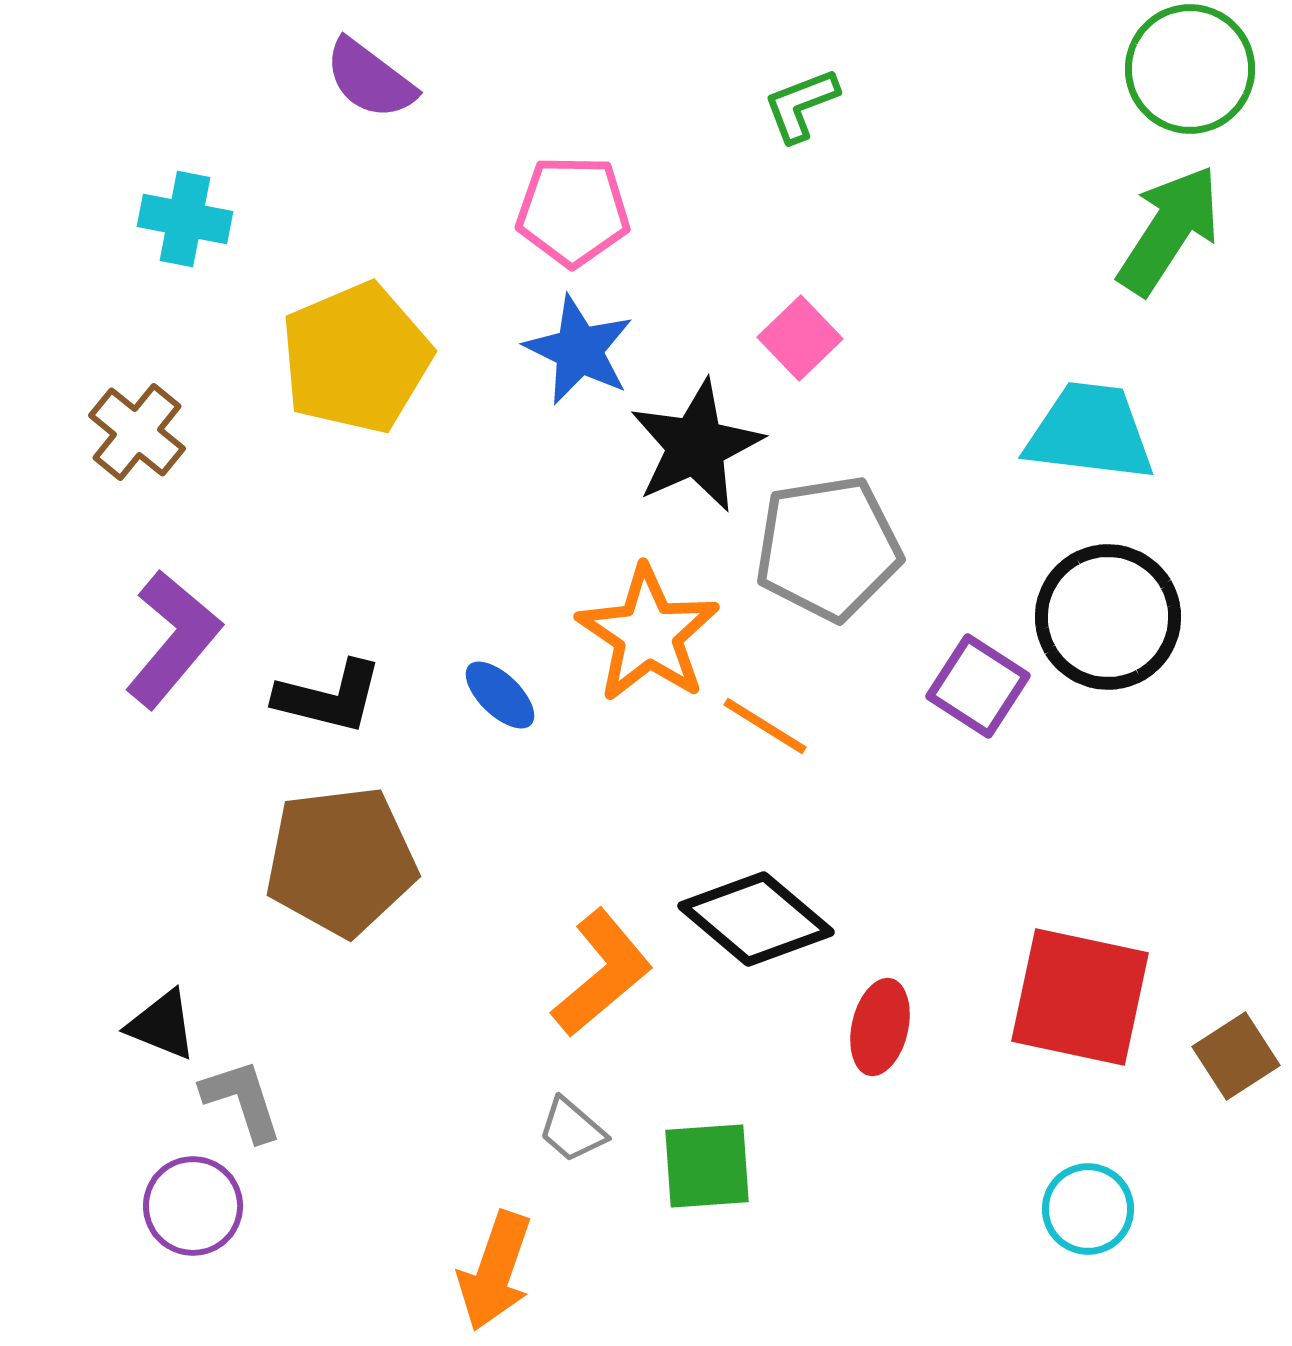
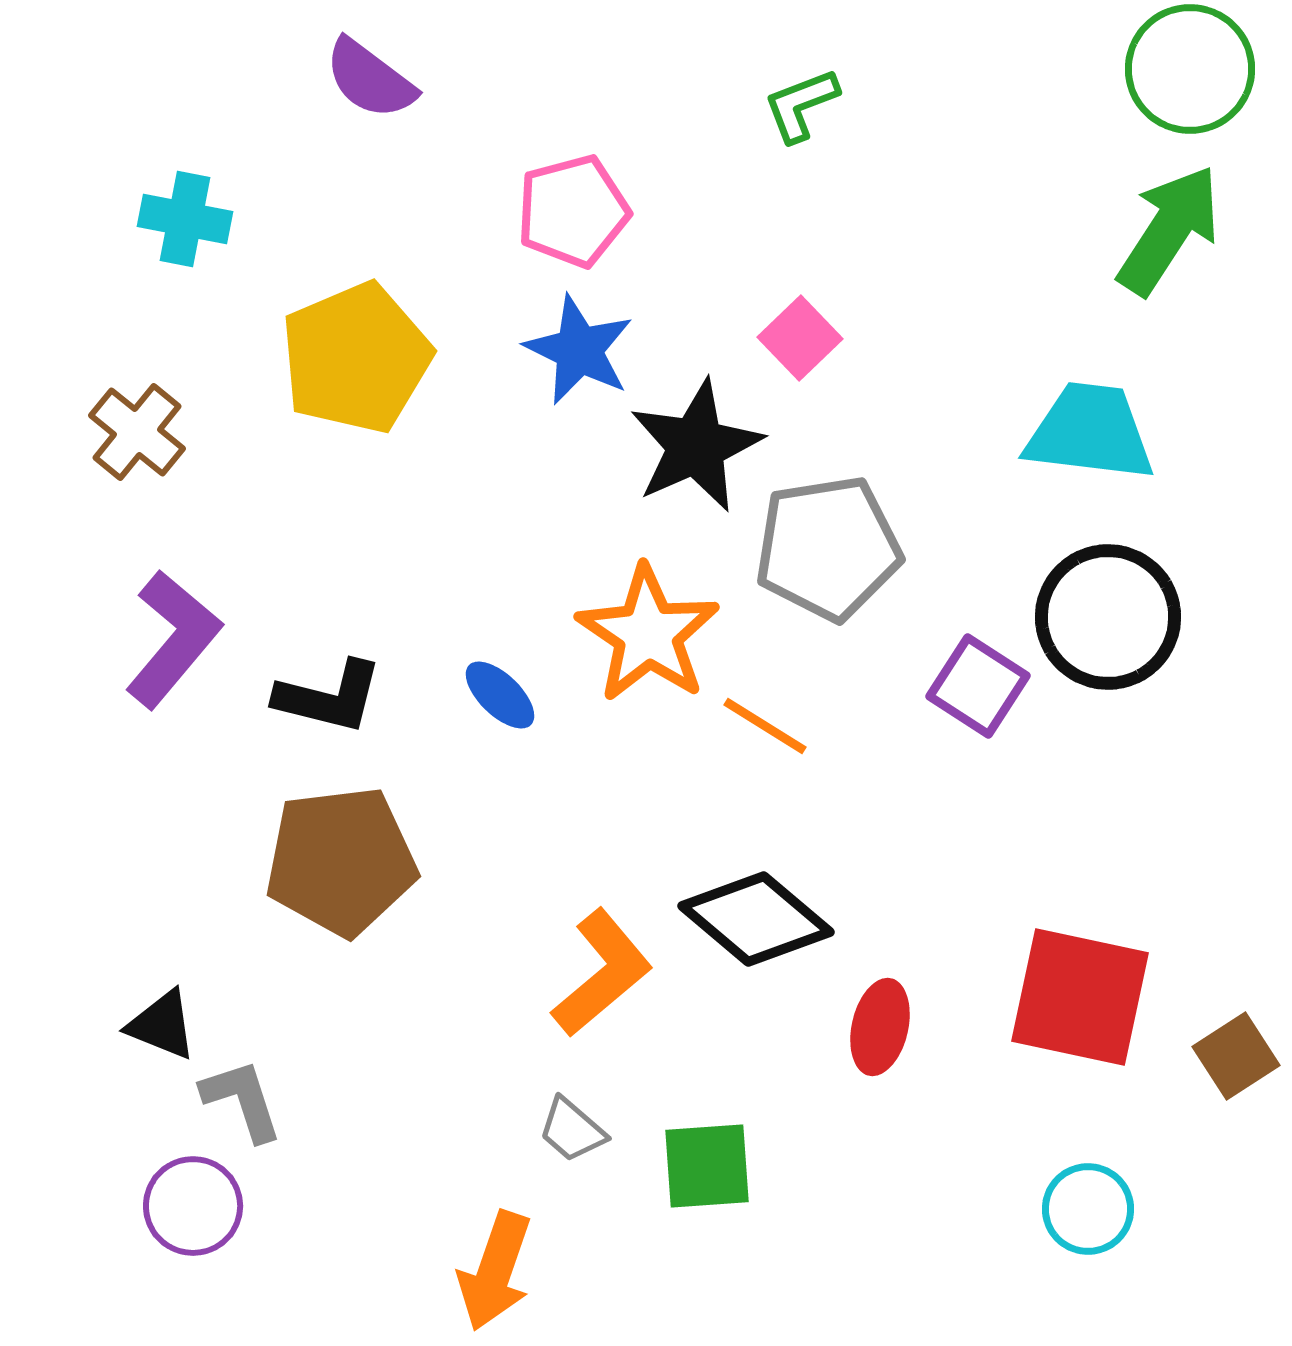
pink pentagon: rotated 16 degrees counterclockwise
